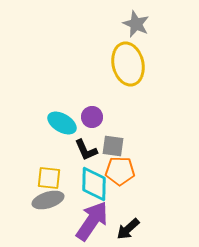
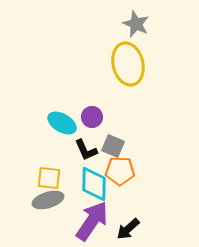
gray square: rotated 15 degrees clockwise
